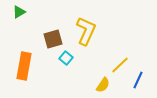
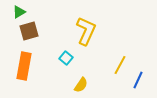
brown square: moved 24 px left, 8 px up
yellow line: rotated 18 degrees counterclockwise
yellow semicircle: moved 22 px left
